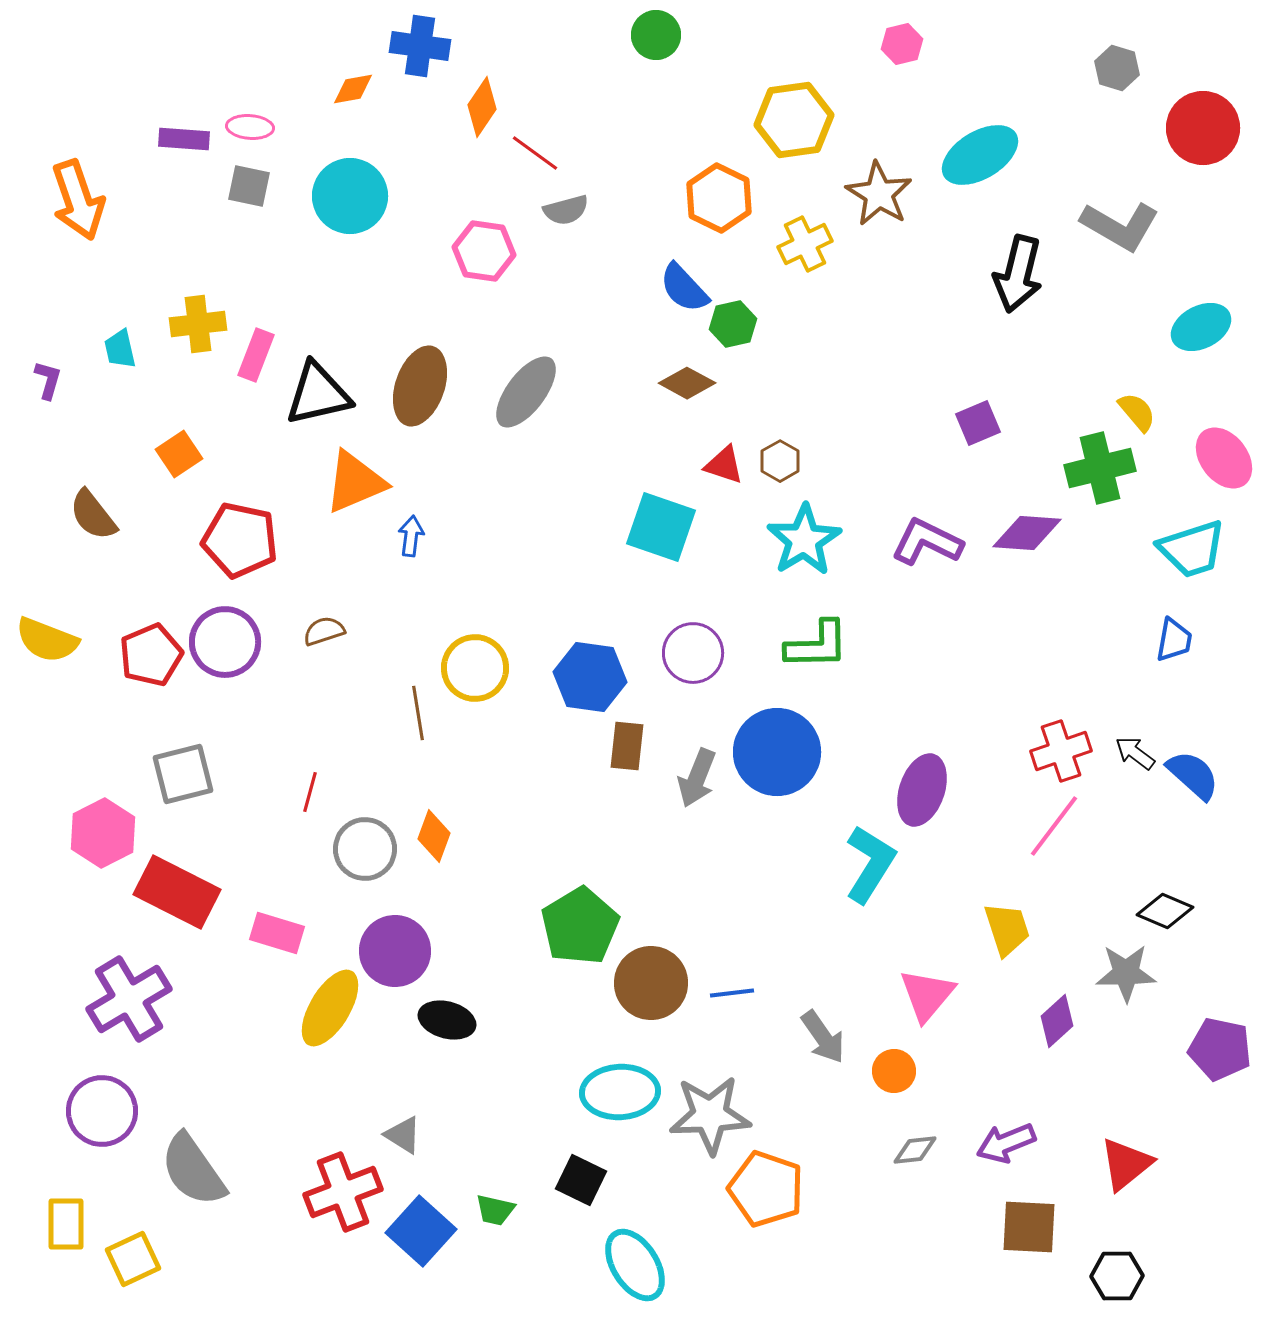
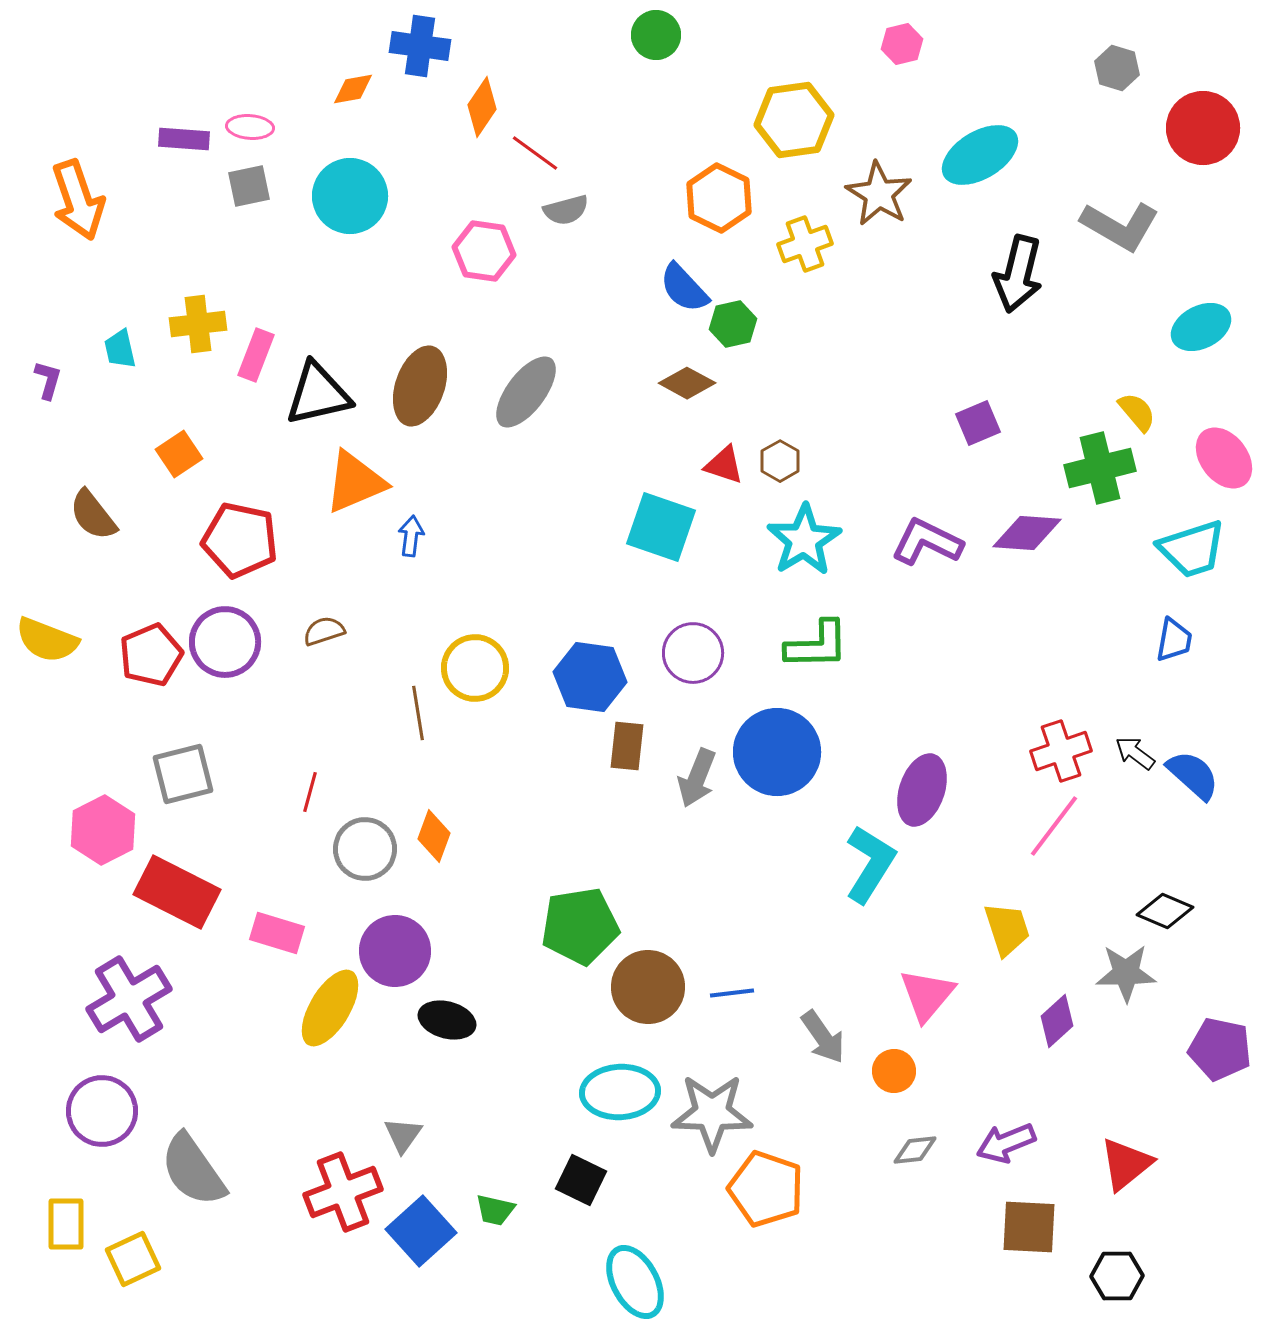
gray square at (249, 186): rotated 24 degrees counterclockwise
yellow cross at (805, 244): rotated 6 degrees clockwise
pink hexagon at (103, 833): moved 3 px up
green pentagon at (580, 926): rotated 22 degrees clockwise
brown circle at (651, 983): moved 3 px left, 4 px down
gray star at (710, 1115): moved 2 px right, 2 px up; rotated 4 degrees clockwise
gray triangle at (403, 1135): rotated 33 degrees clockwise
blue square at (421, 1231): rotated 6 degrees clockwise
cyan ellipse at (635, 1265): moved 17 px down; rotated 4 degrees clockwise
